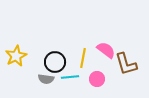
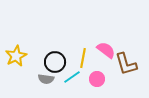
cyan line: moved 2 px right; rotated 30 degrees counterclockwise
